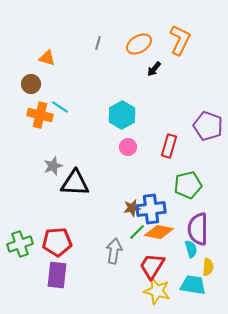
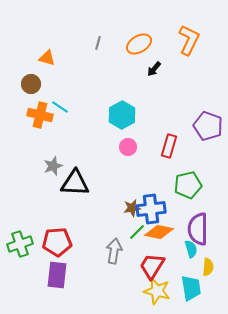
orange L-shape: moved 9 px right
cyan trapezoid: moved 2 px left, 3 px down; rotated 72 degrees clockwise
